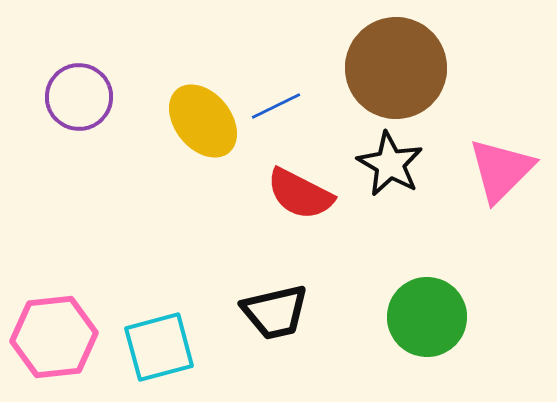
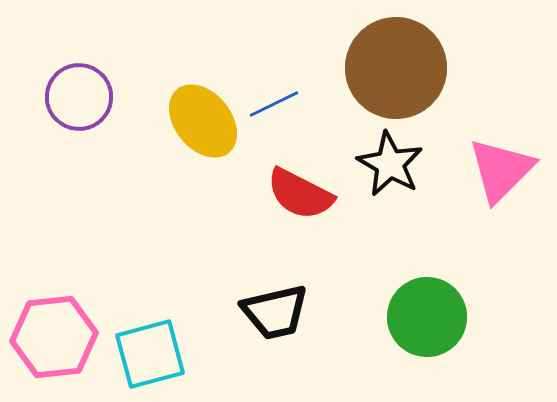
blue line: moved 2 px left, 2 px up
cyan square: moved 9 px left, 7 px down
